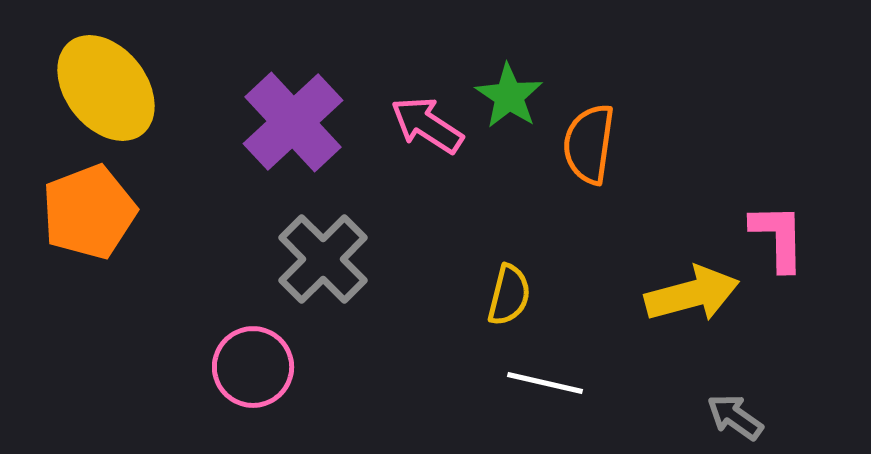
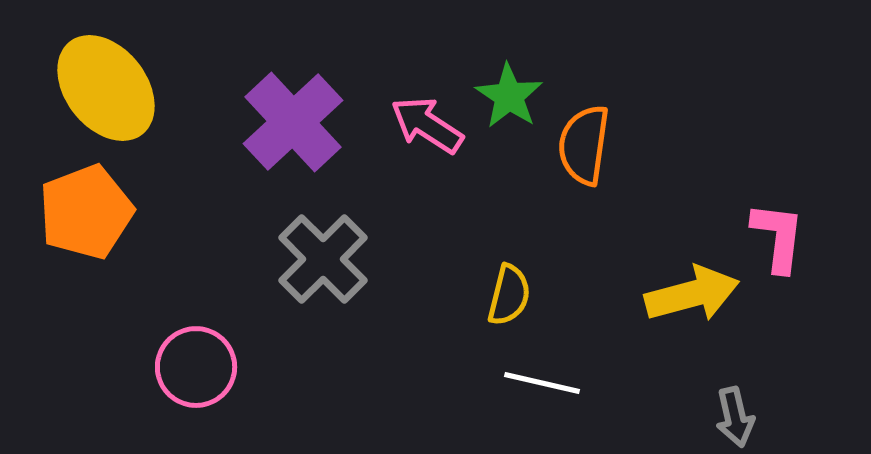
orange semicircle: moved 5 px left, 1 px down
orange pentagon: moved 3 px left
pink L-shape: rotated 8 degrees clockwise
pink circle: moved 57 px left
white line: moved 3 px left
gray arrow: rotated 138 degrees counterclockwise
